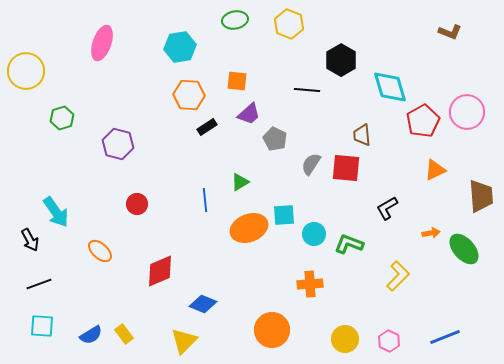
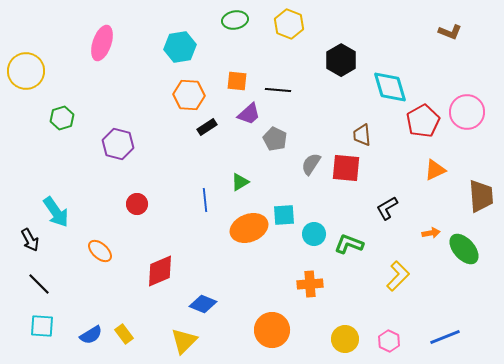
black line at (307, 90): moved 29 px left
black line at (39, 284): rotated 65 degrees clockwise
